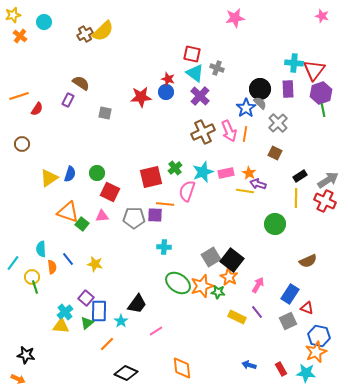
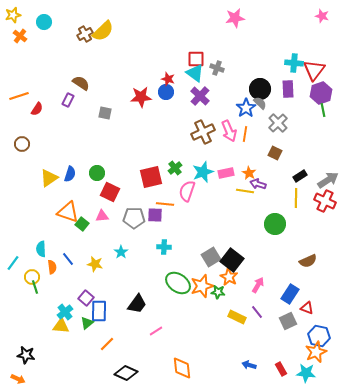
red square at (192, 54): moved 4 px right, 5 px down; rotated 12 degrees counterclockwise
cyan star at (121, 321): moved 69 px up
